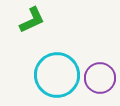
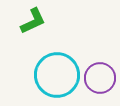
green L-shape: moved 1 px right, 1 px down
